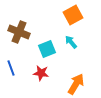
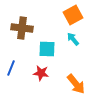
brown cross: moved 3 px right, 4 px up; rotated 15 degrees counterclockwise
cyan arrow: moved 2 px right, 3 px up
cyan square: rotated 24 degrees clockwise
blue line: rotated 42 degrees clockwise
orange arrow: rotated 110 degrees clockwise
